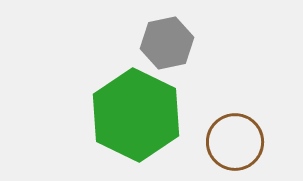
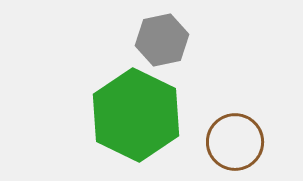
gray hexagon: moved 5 px left, 3 px up
